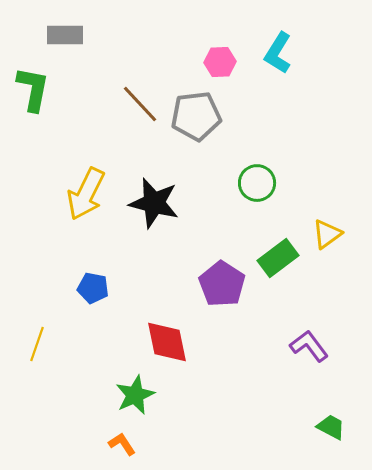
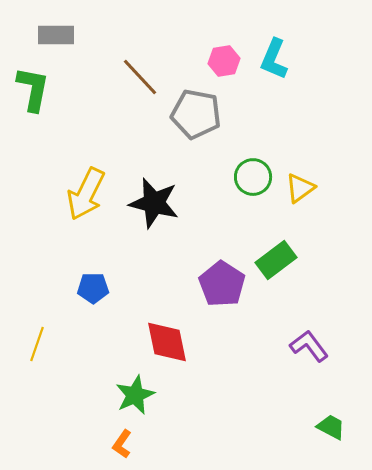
gray rectangle: moved 9 px left
cyan L-shape: moved 4 px left, 6 px down; rotated 9 degrees counterclockwise
pink hexagon: moved 4 px right, 1 px up; rotated 8 degrees counterclockwise
brown line: moved 27 px up
gray pentagon: moved 2 px up; rotated 18 degrees clockwise
green circle: moved 4 px left, 6 px up
yellow triangle: moved 27 px left, 46 px up
green rectangle: moved 2 px left, 2 px down
blue pentagon: rotated 12 degrees counterclockwise
orange L-shape: rotated 112 degrees counterclockwise
